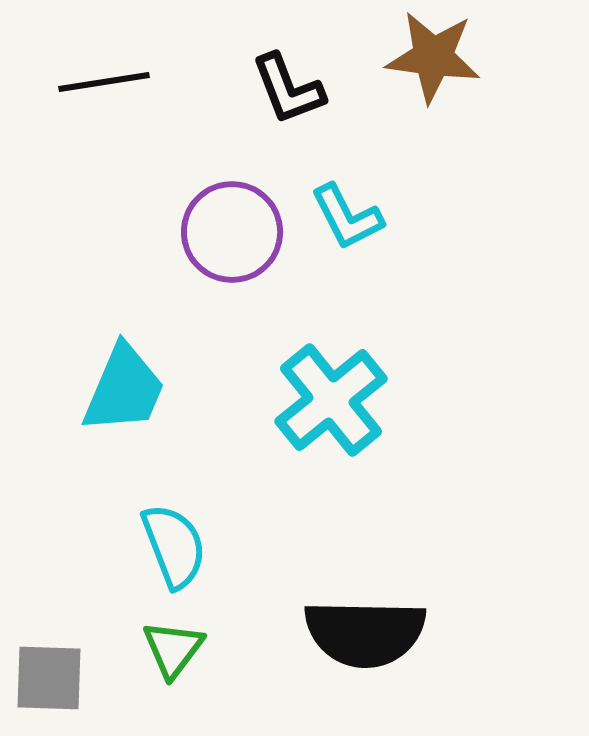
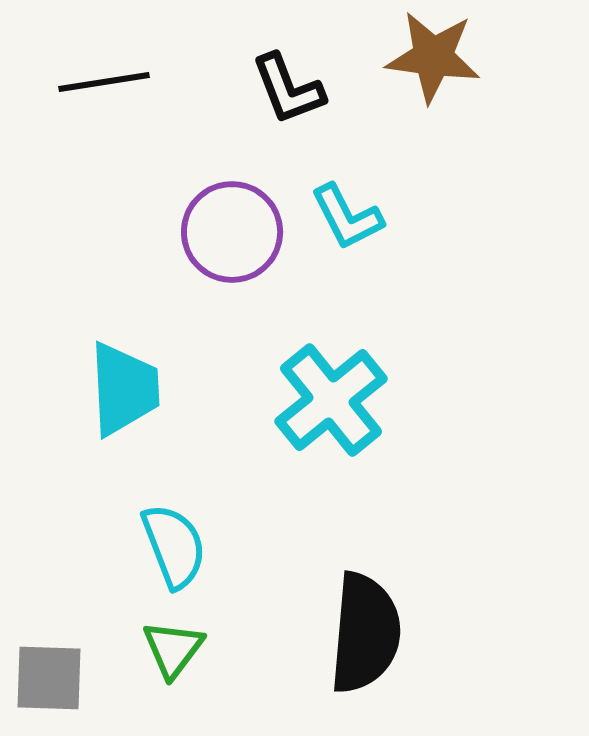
cyan trapezoid: rotated 26 degrees counterclockwise
black semicircle: rotated 86 degrees counterclockwise
